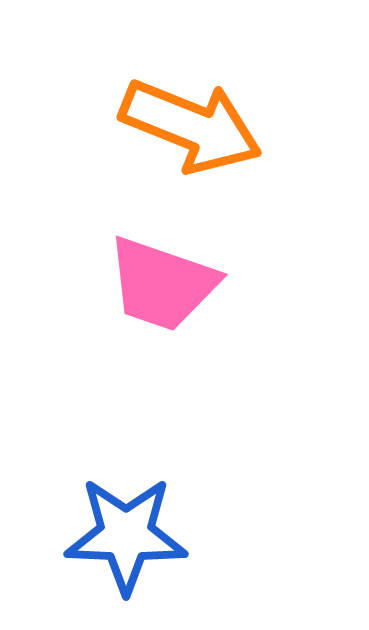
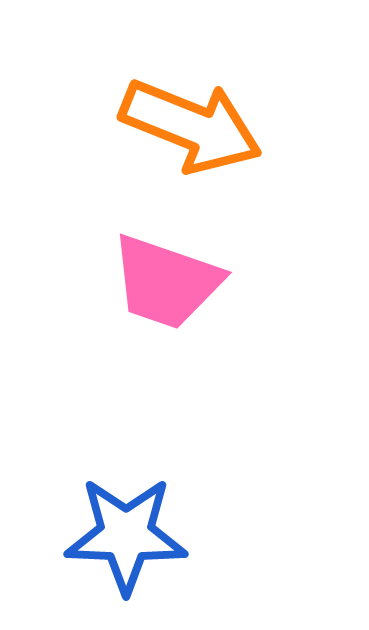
pink trapezoid: moved 4 px right, 2 px up
